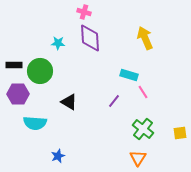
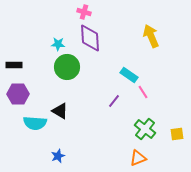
yellow arrow: moved 6 px right, 2 px up
cyan star: moved 1 px down
green circle: moved 27 px right, 4 px up
cyan rectangle: rotated 18 degrees clockwise
black triangle: moved 9 px left, 9 px down
green cross: moved 2 px right
yellow square: moved 3 px left, 1 px down
orange triangle: rotated 36 degrees clockwise
